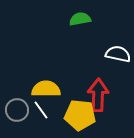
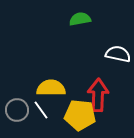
yellow semicircle: moved 5 px right, 1 px up
